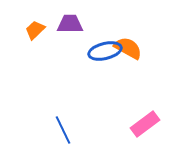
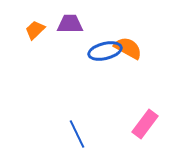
pink rectangle: rotated 16 degrees counterclockwise
blue line: moved 14 px right, 4 px down
